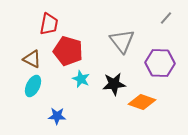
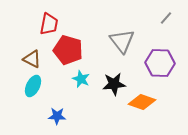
red pentagon: moved 1 px up
